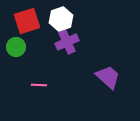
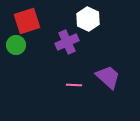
white hexagon: moved 27 px right; rotated 15 degrees counterclockwise
green circle: moved 2 px up
pink line: moved 35 px right
